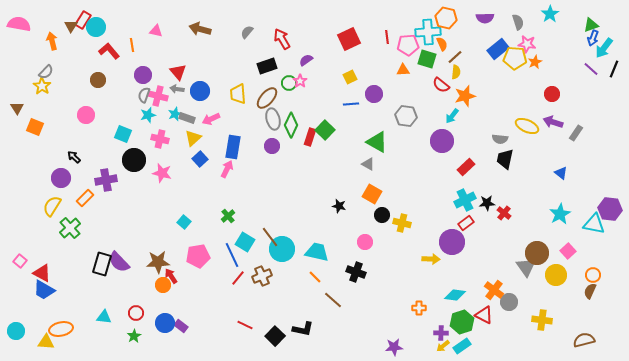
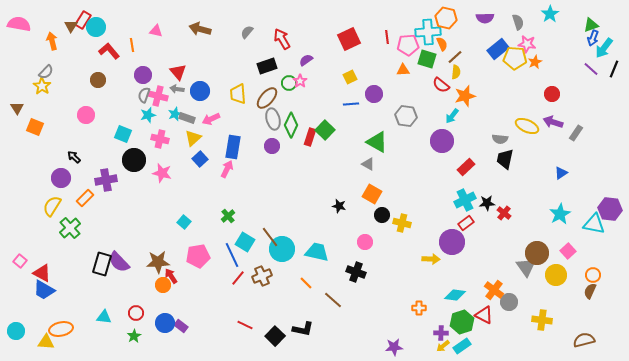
blue triangle at (561, 173): rotated 48 degrees clockwise
orange line at (315, 277): moved 9 px left, 6 px down
